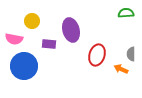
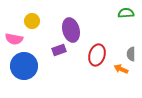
purple rectangle: moved 10 px right, 6 px down; rotated 24 degrees counterclockwise
